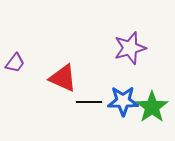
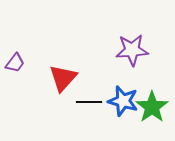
purple star: moved 2 px right, 2 px down; rotated 12 degrees clockwise
red triangle: rotated 48 degrees clockwise
blue star: rotated 16 degrees clockwise
